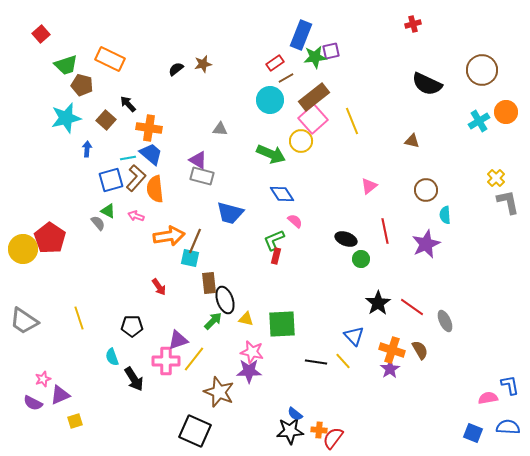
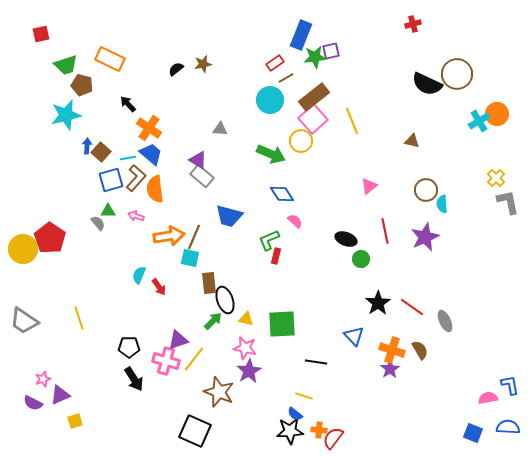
red square at (41, 34): rotated 30 degrees clockwise
brown circle at (482, 70): moved 25 px left, 4 px down
orange circle at (506, 112): moved 9 px left, 2 px down
cyan star at (66, 118): moved 3 px up
brown square at (106, 120): moved 5 px left, 32 px down
orange cross at (149, 128): rotated 25 degrees clockwise
blue arrow at (87, 149): moved 3 px up
gray rectangle at (202, 176): rotated 25 degrees clockwise
green triangle at (108, 211): rotated 28 degrees counterclockwise
blue trapezoid at (230, 213): moved 1 px left, 3 px down
cyan semicircle at (445, 215): moved 3 px left, 11 px up
green L-shape at (274, 240): moved 5 px left
brown line at (195, 241): moved 1 px left, 4 px up
purple star at (426, 244): moved 1 px left, 7 px up
black pentagon at (132, 326): moved 3 px left, 21 px down
pink star at (252, 352): moved 7 px left, 4 px up
cyan semicircle at (112, 357): moved 27 px right, 82 px up; rotated 42 degrees clockwise
pink cross at (166, 361): rotated 16 degrees clockwise
yellow line at (343, 361): moved 39 px left, 35 px down; rotated 30 degrees counterclockwise
purple star at (249, 371): rotated 30 degrees counterclockwise
